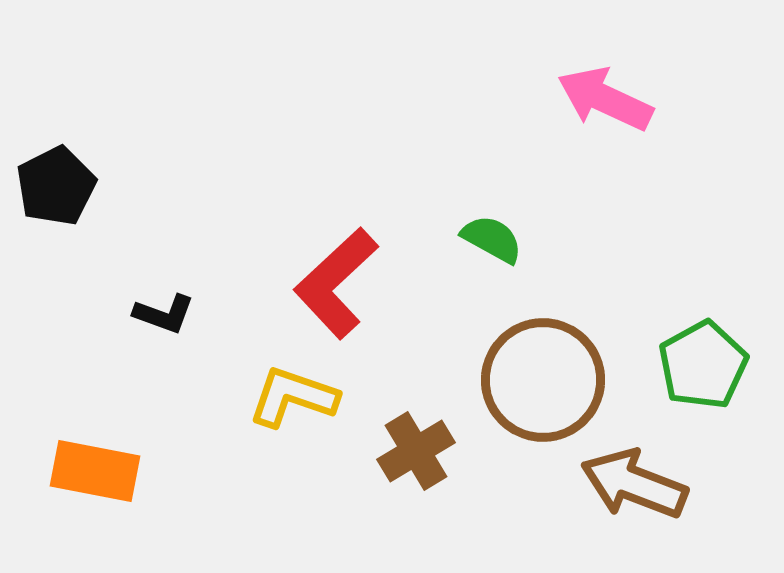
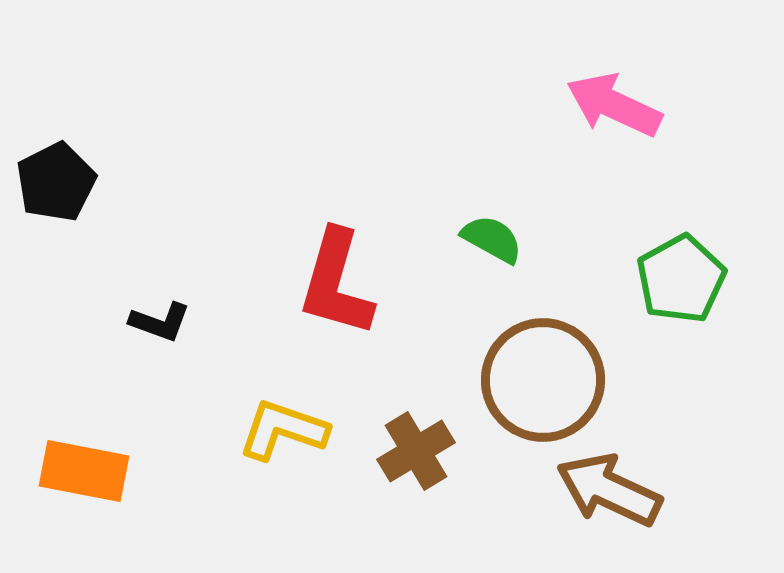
pink arrow: moved 9 px right, 6 px down
black pentagon: moved 4 px up
red L-shape: rotated 31 degrees counterclockwise
black L-shape: moved 4 px left, 8 px down
green pentagon: moved 22 px left, 86 px up
yellow L-shape: moved 10 px left, 33 px down
orange rectangle: moved 11 px left
brown arrow: moved 25 px left, 6 px down; rotated 4 degrees clockwise
